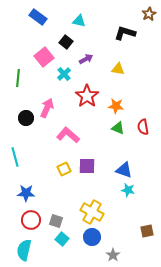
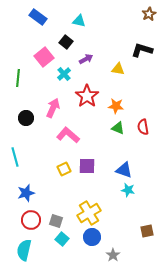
black L-shape: moved 17 px right, 17 px down
pink arrow: moved 6 px right
blue star: rotated 18 degrees counterclockwise
yellow cross: moved 3 px left, 1 px down; rotated 30 degrees clockwise
